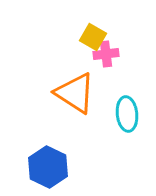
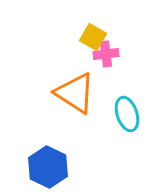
cyan ellipse: rotated 12 degrees counterclockwise
